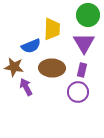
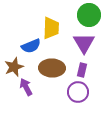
green circle: moved 1 px right
yellow trapezoid: moved 1 px left, 1 px up
brown star: rotated 30 degrees counterclockwise
